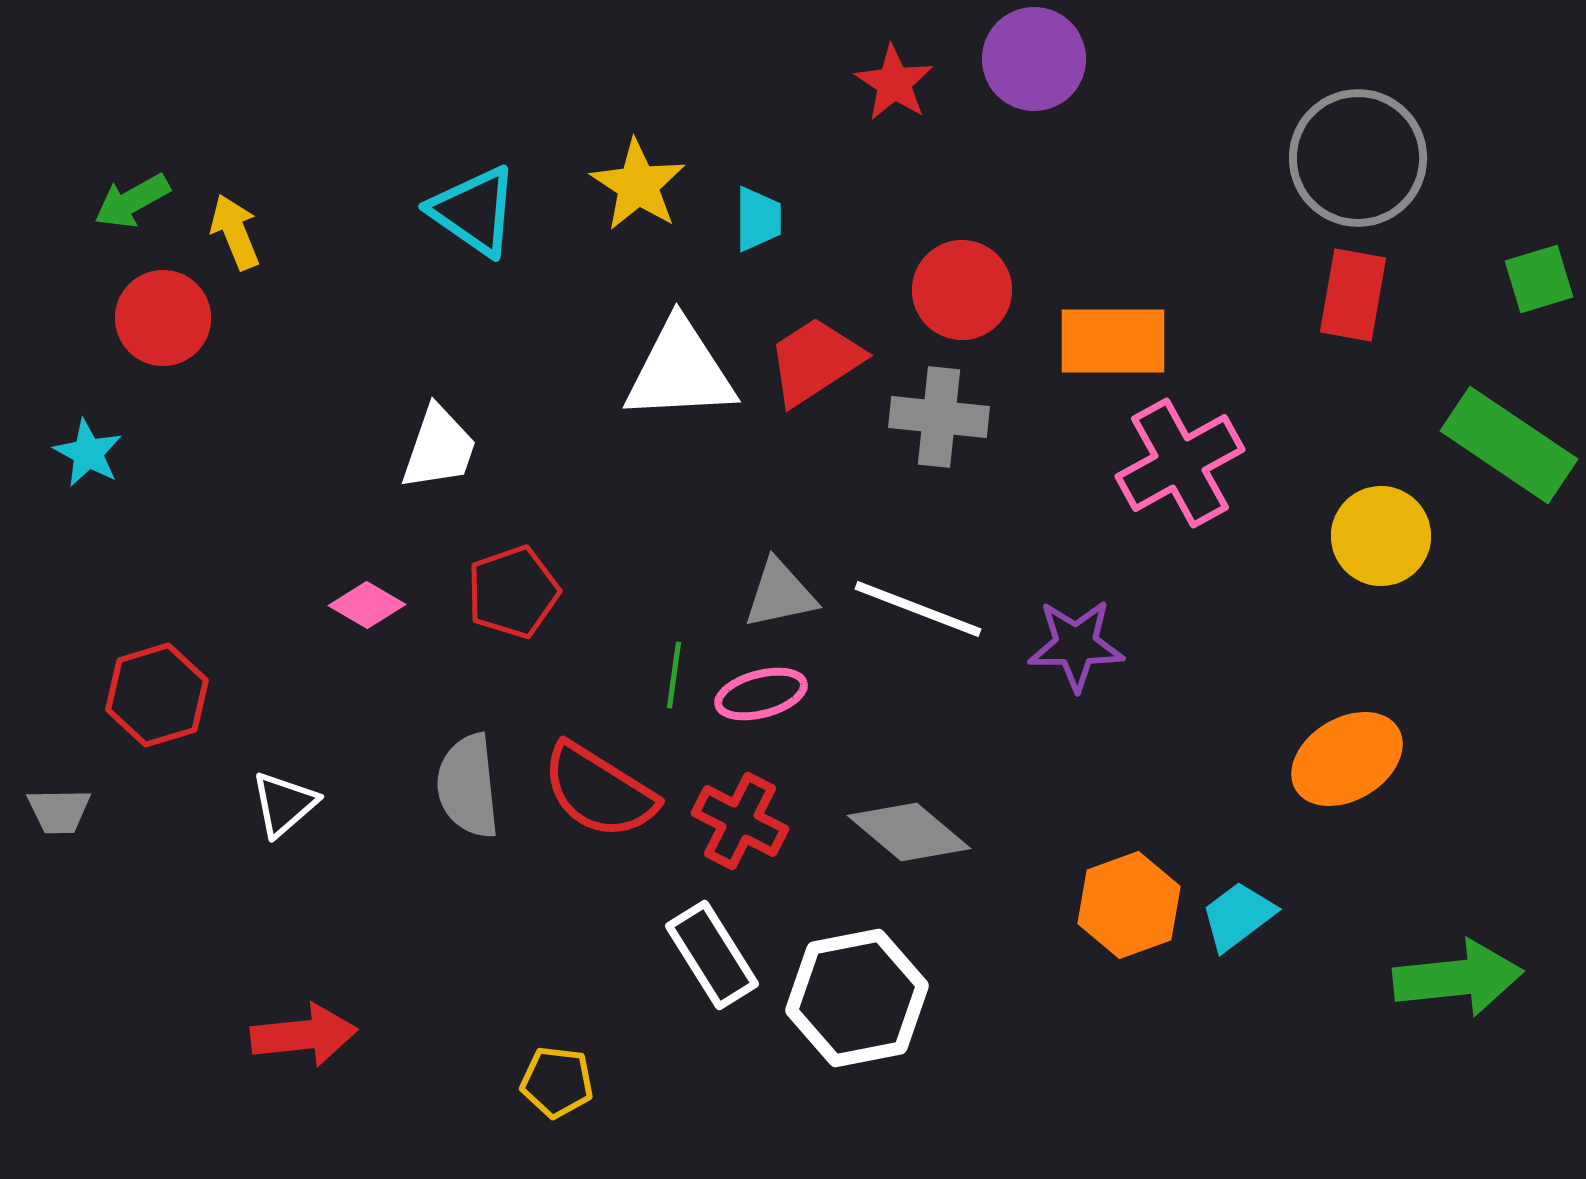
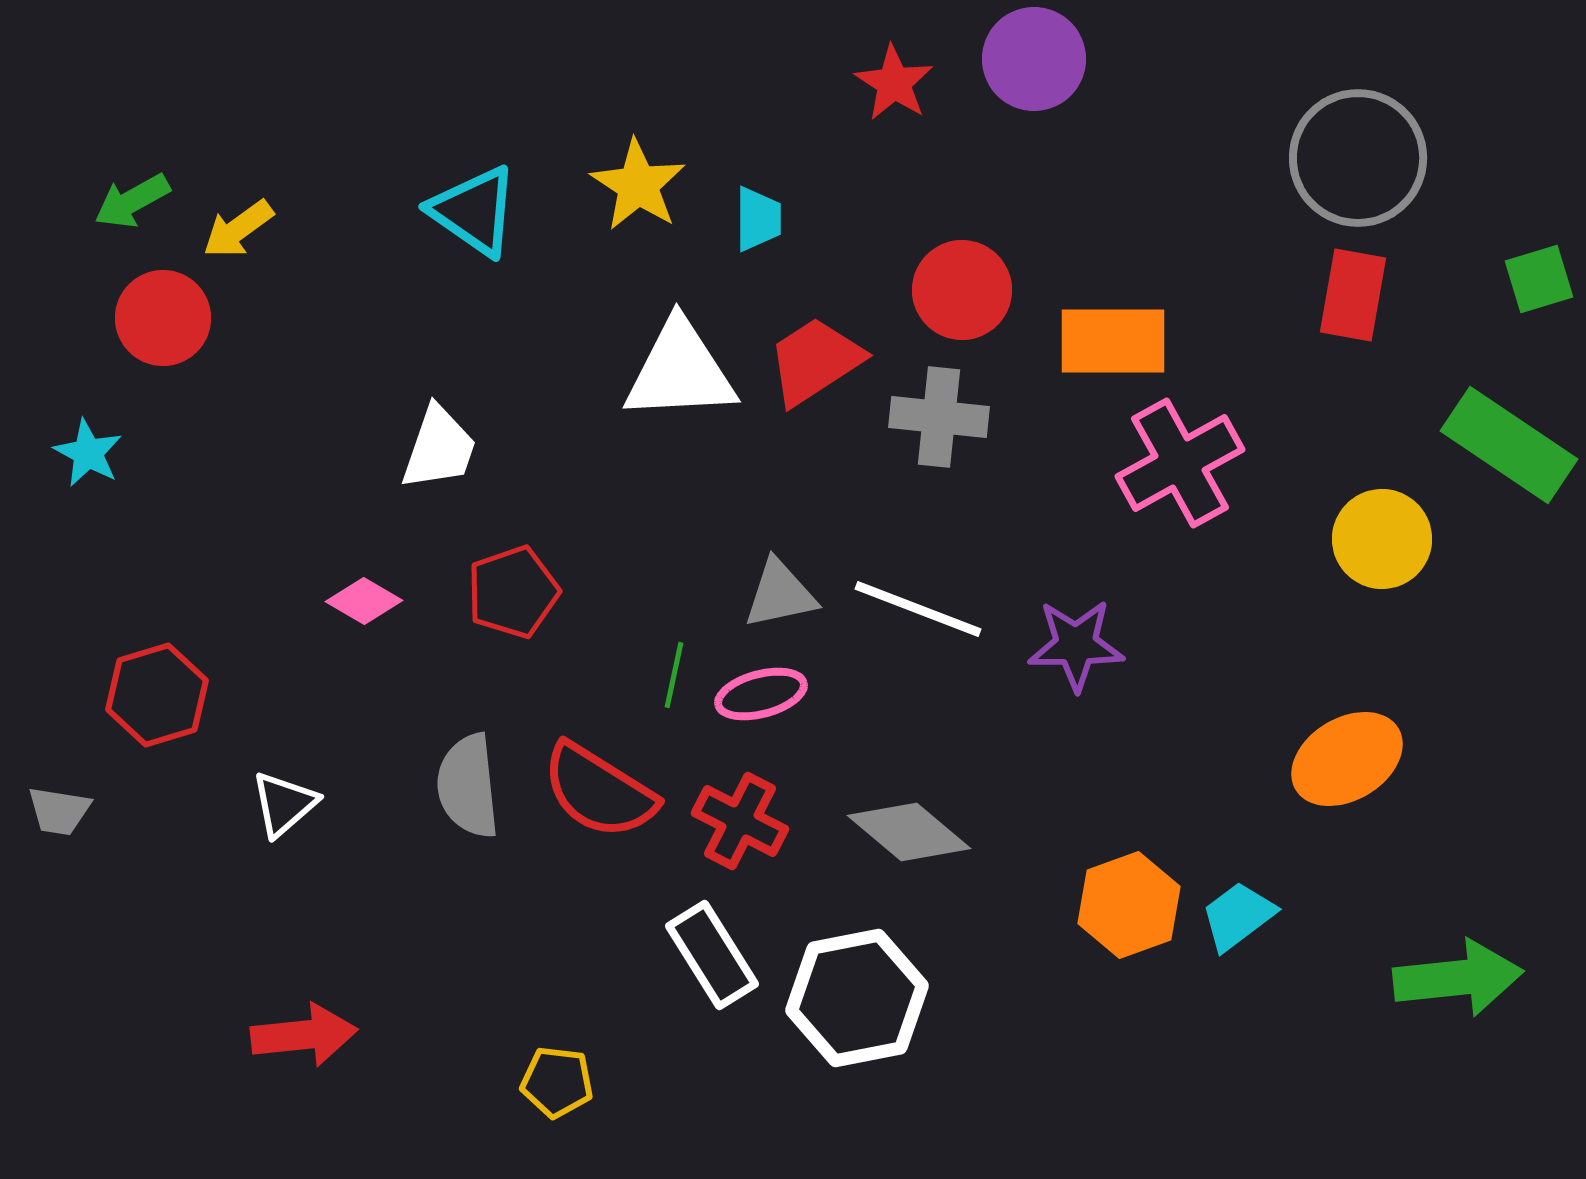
yellow arrow at (235, 232): moved 3 px right, 3 px up; rotated 104 degrees counterclockwise
yellow circle at (1381, 536): moved 1 px right, 3 px down
pink diamond at (367, 605): moved 3 px left, 4 px up
green line at (674, 675): rotated 4 degrees clockwise
gray trapezoid at (59, 811): rotated 10 degrees clockwise
